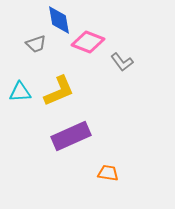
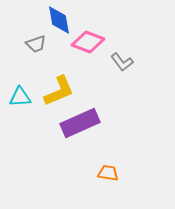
cyan triangle: moved 5 px down
purple rectangle: moved 9 px right, 13 px up
